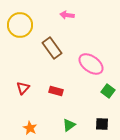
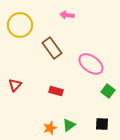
red triangle: moved 8 px left, 3 px up
orange star: moved 20 px right; rotated 24 degrees clockwise
